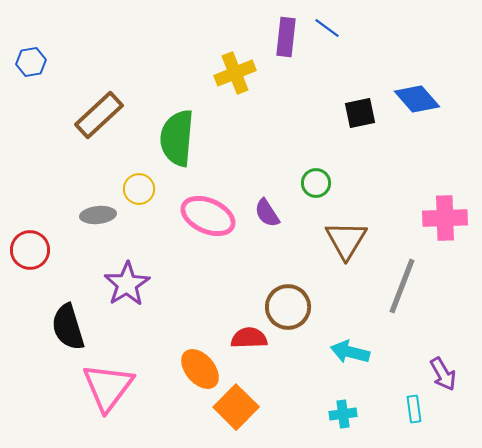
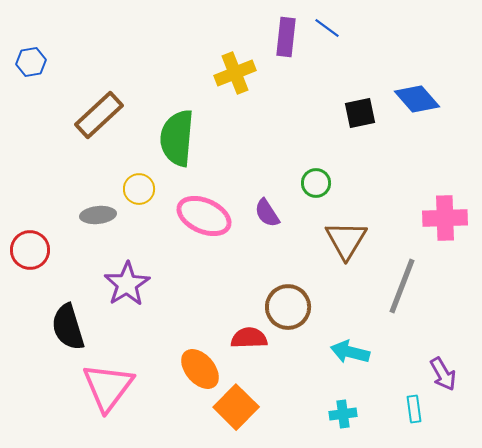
pink ellipse: moved 4 px left
